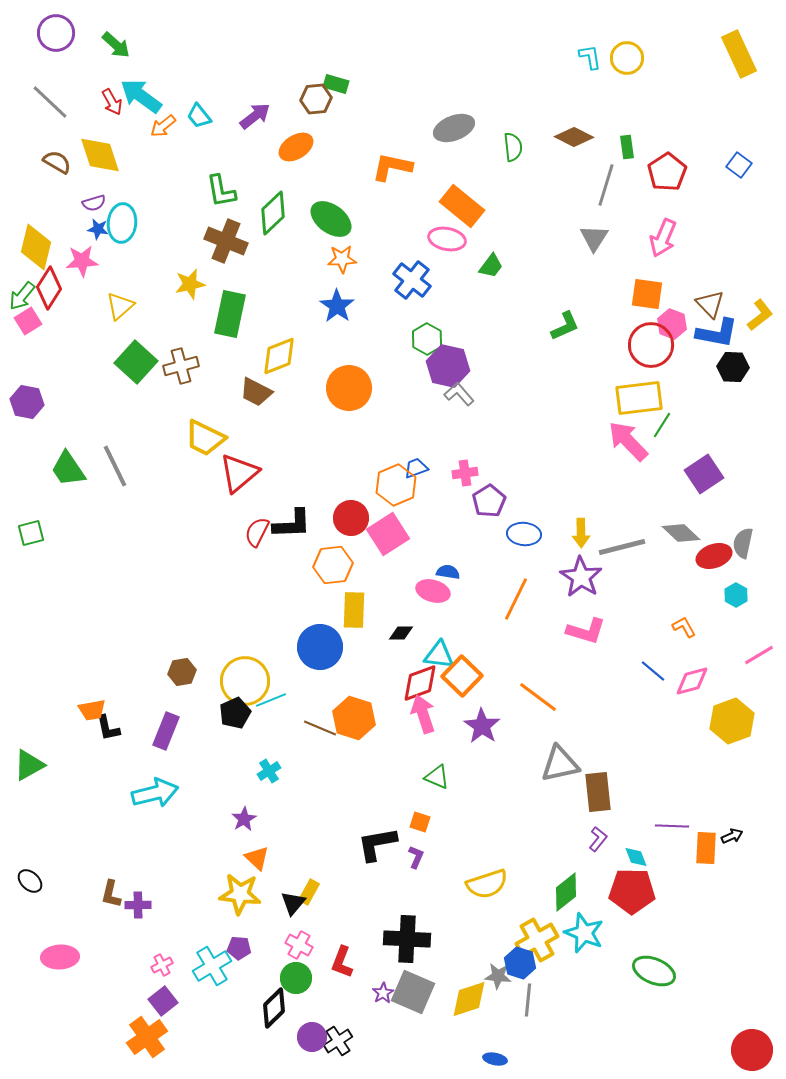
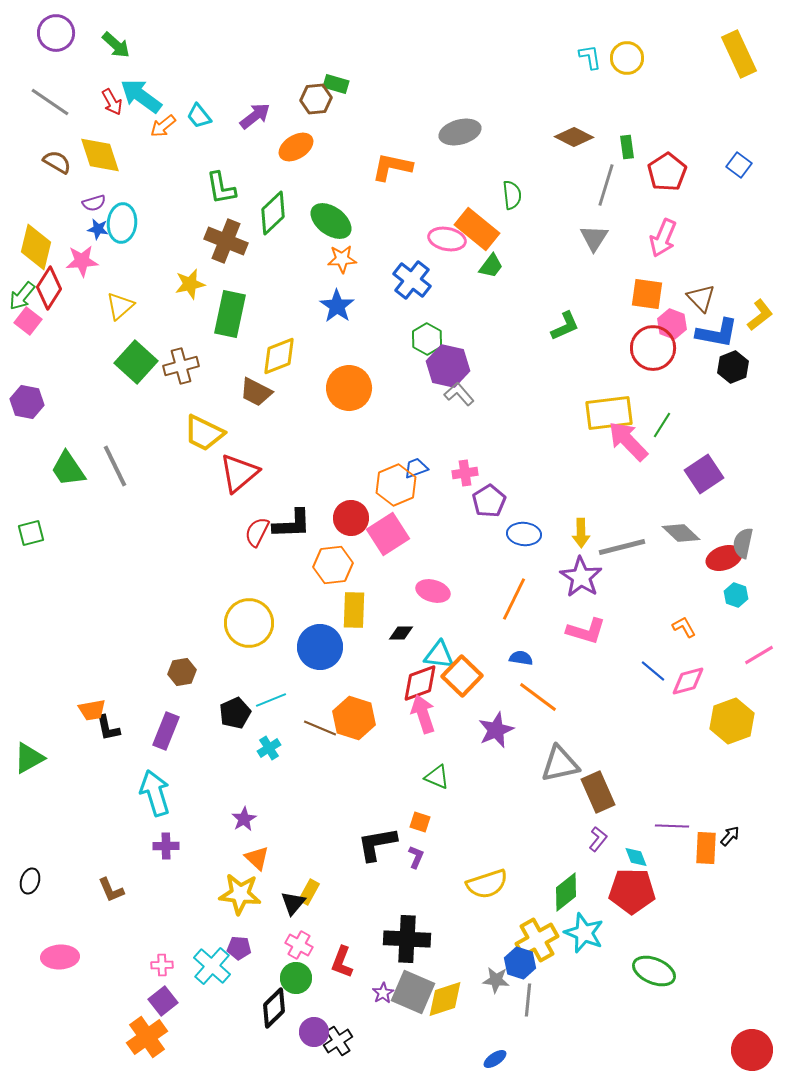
gray line at (50, 102): rotated 9 degrees counterclockwise
gray ellipse at (454, 128): moved 6 px right, 4 px down; rotated 6 degrees clockwise
green semicircle at (513, 147): moved 1 px left, 48 px down
green L-shape at (221, 191): moved 3 px up
orange rectangle at (462, 206): moved 15 px right, 23 px down
green ellipse at (331, 219): moved 2 px down
brown triangle at (710, 304): moved 9 px left, 6 px up
pink square at (28, 321): rotated 20 degrees counterclockwise
red circle at (651, 345): moved 2 px right, 3 px down
black hexagon at (733, 367): rotated 24 degrees counterclockwise
yellow rectangle at (639, 398): moved 30 px left, 15 px down
yellow trapezoid at (205, 438): moved 1 px left, 5 px up
red ellipse at (714, 556): moved 10 px right, 2 px down
blue semicircle at (448, 572): moved 73 px right, 86 px down
cyan hexagon at (736, 595): rotated 10 degrees counterclockwise
orange line at (516, 599): moved 2 px left
yellow circle at (245, 681): moved 4 px right, 58 px up
pink diamond at (692, 681): moved 4 px left
purple star at (482, 726): moved 14 px right, 4 px down; rotated 15 degrees clockwise
green triangle at (29, 765): moved 7 px up
cyan cross at (269, 771): moved 23 px up
brown rectangle at (598, 792): rotated 18 degrees counterclockwise
cyan arrow at (155, 793): rotated 93 degrees counterclockwise
black arrow at (732, 836): moved 2 px left; rotated 25 degrees counterclockwise
black ellipse at (30, 881): rotated 65 degrees clockwise
brown L-shape at (111, 894): moved 4 px up; rotated 36 degrees counterclockwise
purple cross at (138, 905): moved 28 px right, 59 px up
pink cross at (162, 965): rotated 25 degrees clockwise
cyan cross at (212, 966): rotated 18 degrees counterclockwise
gray star at (498, 976): moved 2 px left, 4 px down
yellow diamond at (469, 999): moved 24 px left
purple circle at (312, 1037): moved 2 px right, 5 px up
blue ellipse at (495, 1059): rotated 45 degrees counterclockwise
